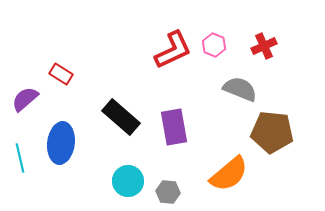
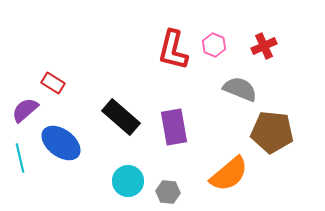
red L-shape: rotated 129 degrees clockwise
red rectangle: moved 8 px left, 9 px down
purple semicircle: moved 11 px down
blue ellipse: rotated 60 degrees counterclockwise
